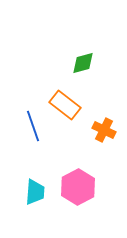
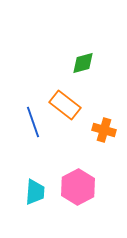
blue line: moved 4 px up
orange cross: rotated 10 degrees counterclockwise
